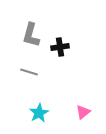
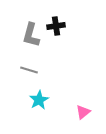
black cross: moved 4 px left, 21 px up
gray line: moved 2 px up
cyan star: moved 13 px up
